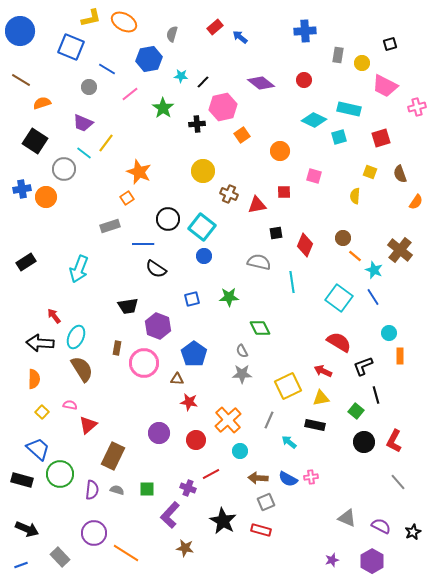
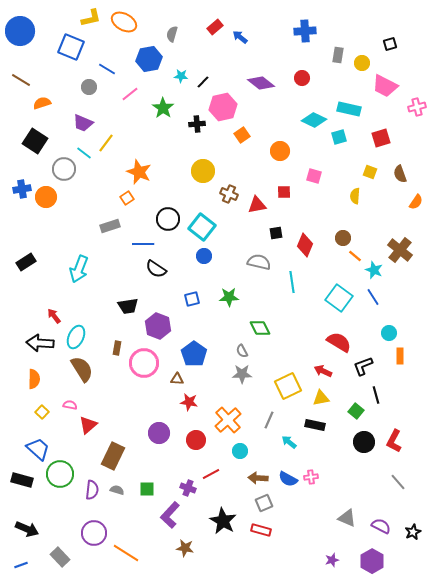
red circle at (304, 80): moved 2 px left, 2 px up
gray square at (266, 502): moved 2 px left, 1 px down
